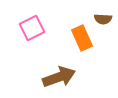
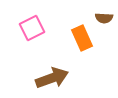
brown semicircle: moved 1 px right, 1 px up
brown arrow: moved 7 px left, 1 px down
